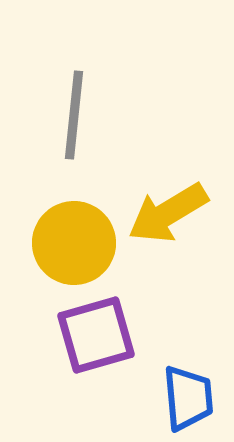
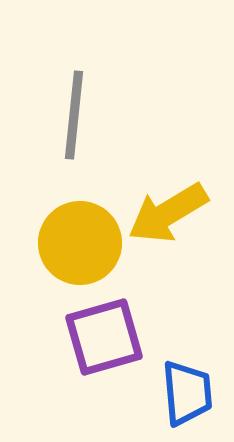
yellow circle: moved 6 px right
purple square: moved 8 px right, 2 px down
blue trapezoid: moved 1 px left, 5 px up
